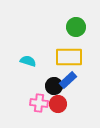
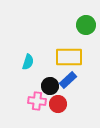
green circle: moved 10 px right, 2 px up
cyan semicircle: moved 1 px down; rotated 91 degrees clockwise
black circle: moved 4 px left
pink cross: moved 2 px left, 2 px up
